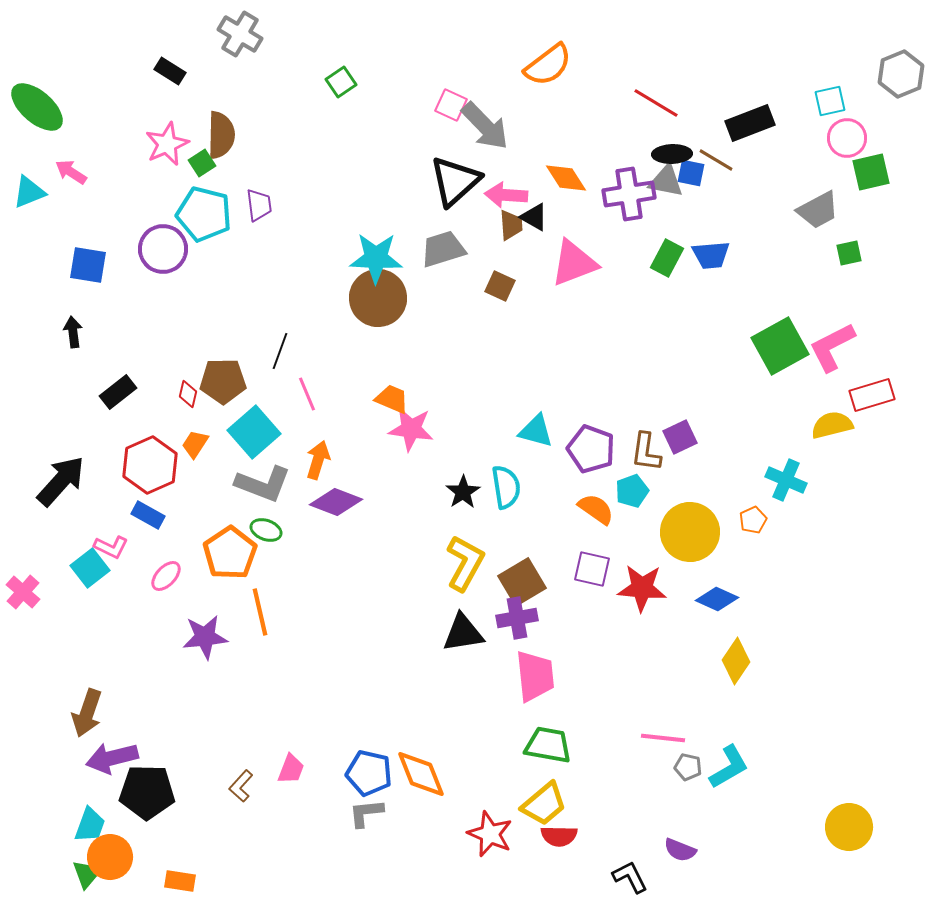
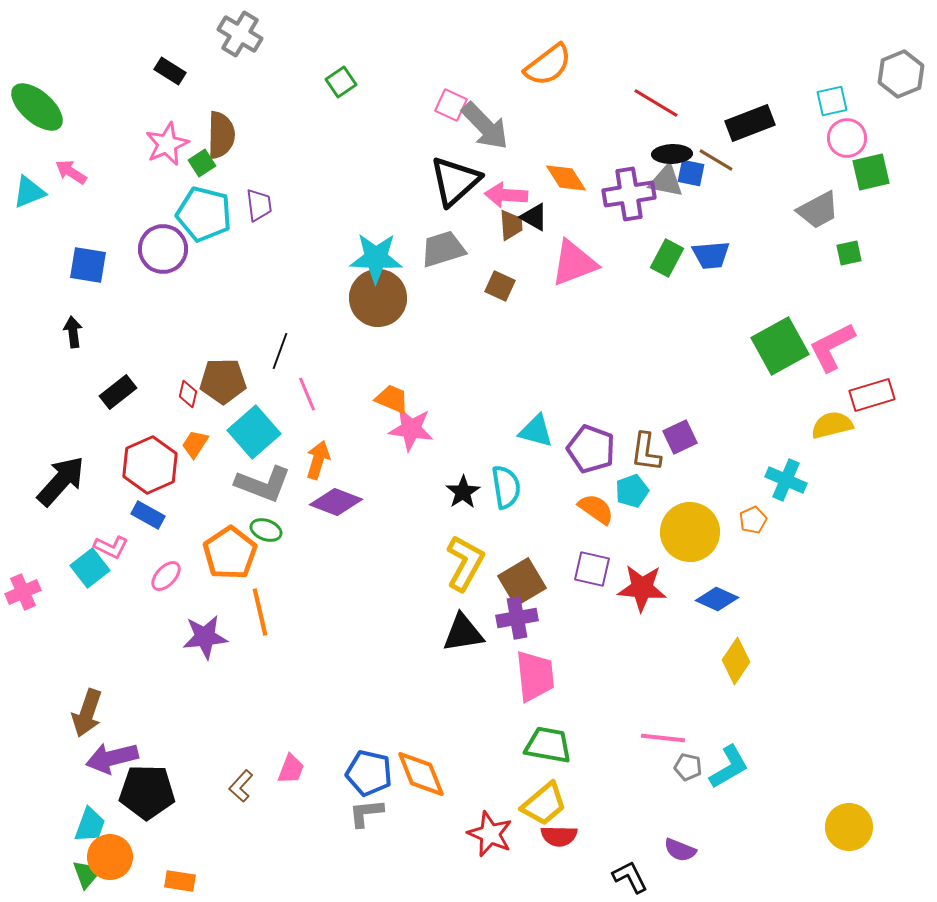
cyan square at (830, 101): moved 2 px right
pink cross at (23, 592): rotated 24 degrees clockwise
